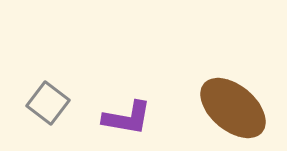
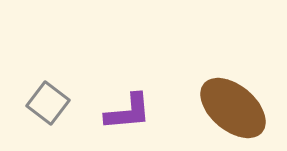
purple L-shape: moved 1 px right, 6 px up; rotated 15 degrees counterclockwise
